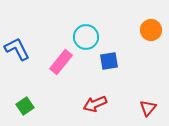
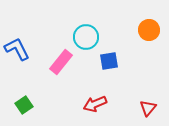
orange circle: moved 2 px left
green square: moved 1 px left, 1 px up
